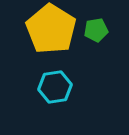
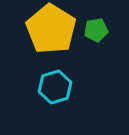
cyan hexagon: rotated 8 degrees counterclockwise
